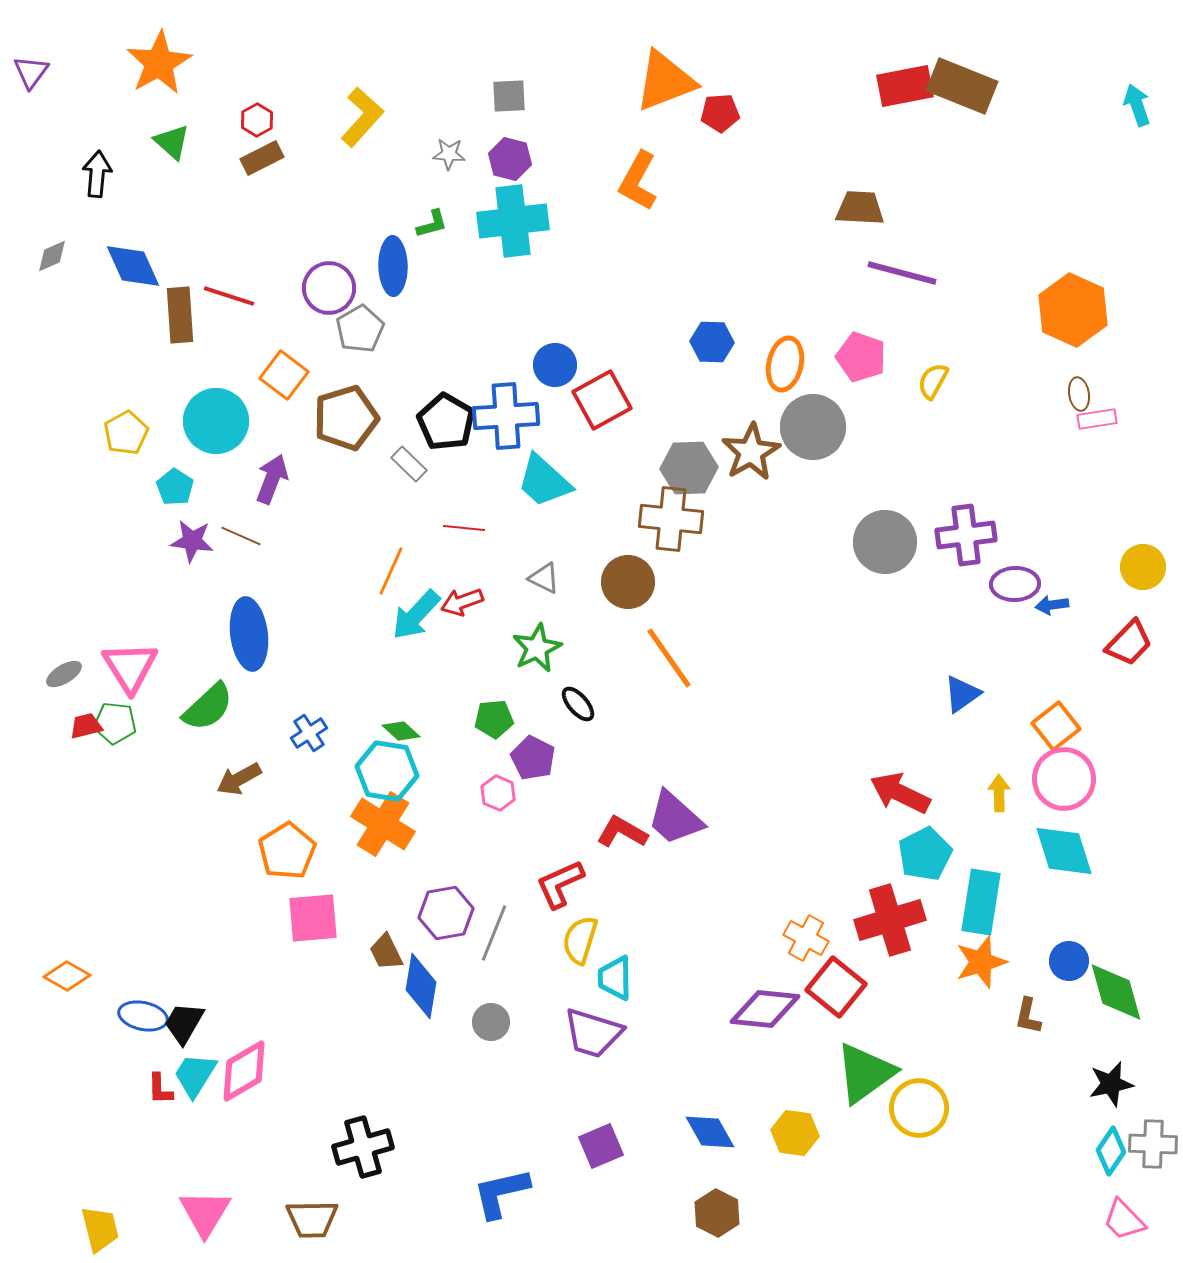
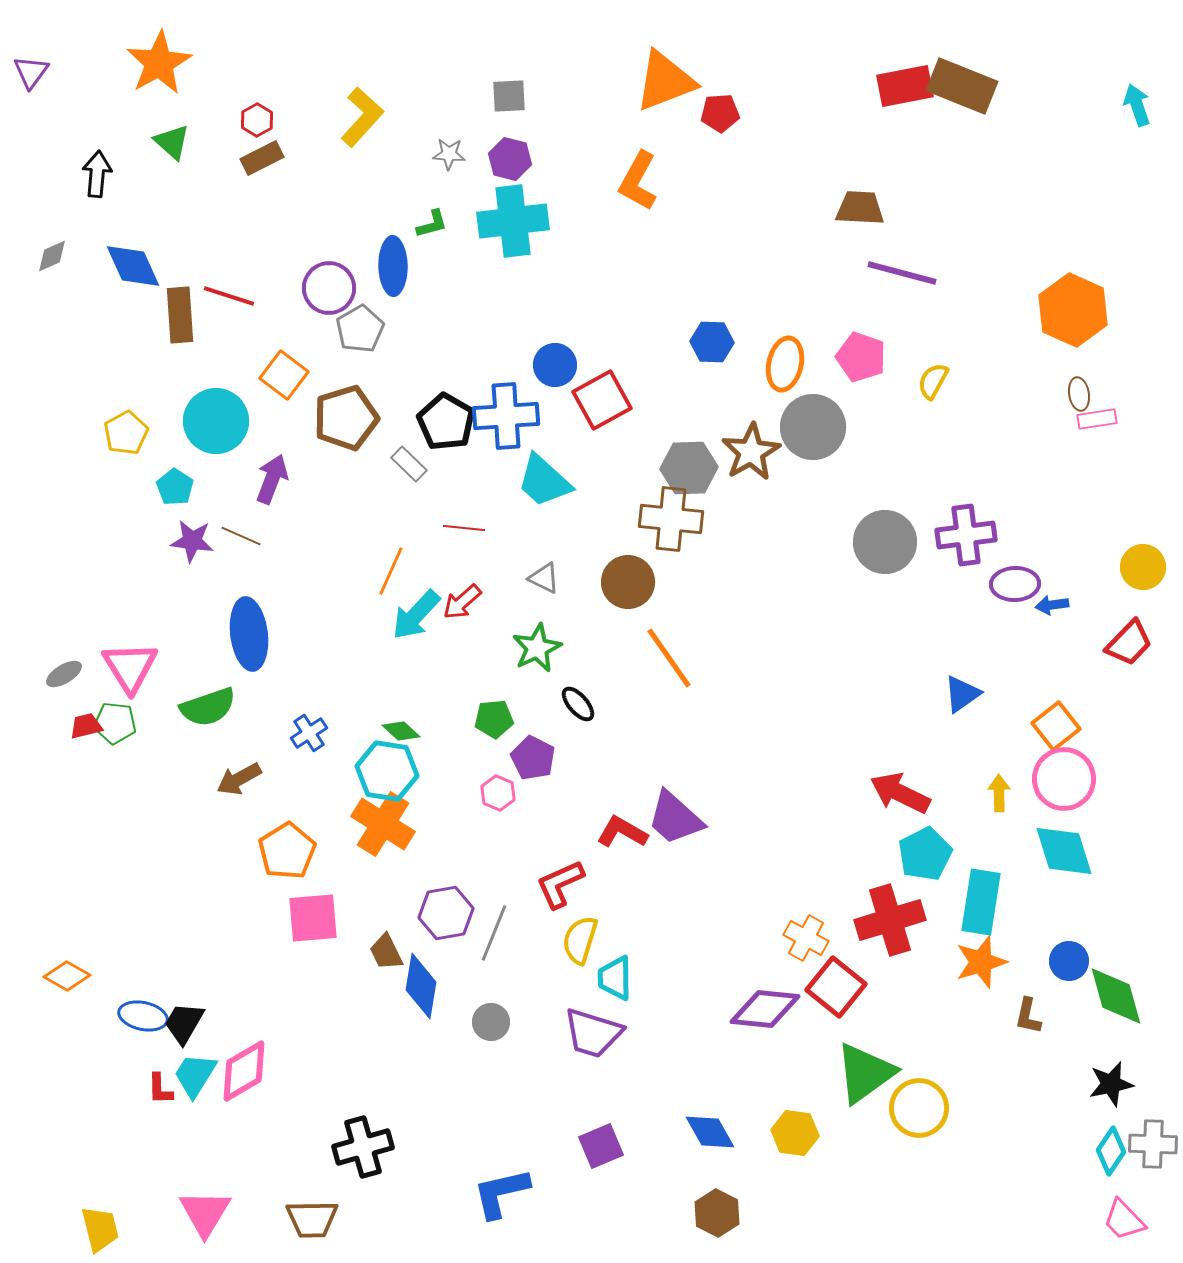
red arrow at (462, 602): rotated 21 degrees counterclockwise
green semicircle at (208, 707): rotated 24 degrees clockwise
green diamond at (1116, 992): moved 4 px down
